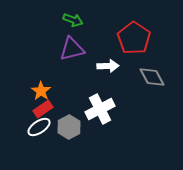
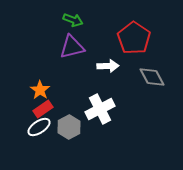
purple triangle: moved 2 px up
orange star: moved 1 px left, 1 px up
